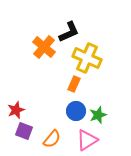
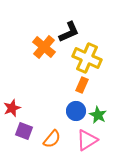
orange rectangle: moved 8 px right, 1 px down
red star: moved 4 px left, 2 px up
green star: rotated 24 degrees counterclockwise
